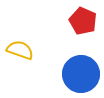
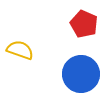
red pentagon: moved 1 px right, 3 px down
